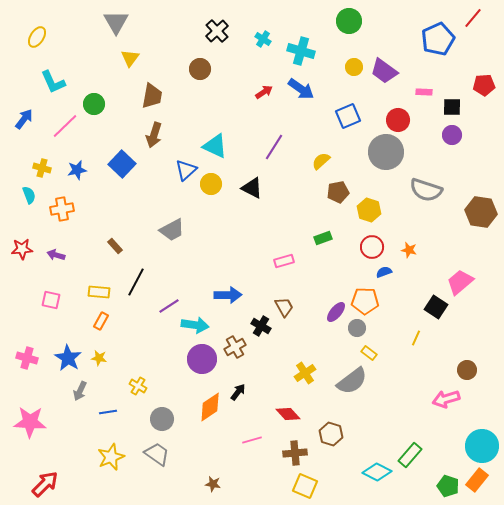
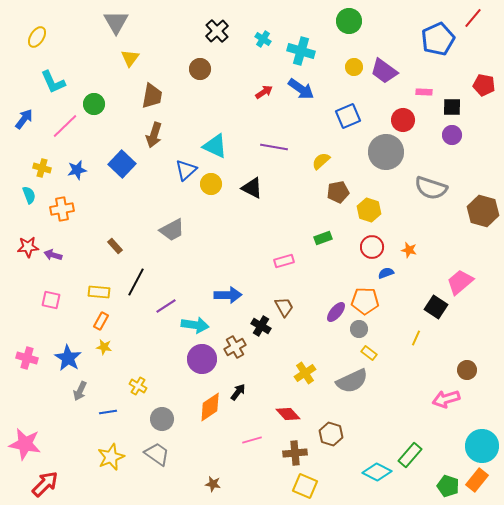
red pentagon at (484, 85): rotated 15 degrees clockwise
red circle at (398, 120): moved 5 px right
purple line at (274, 147): rotated 68 degrees clockwise
gray semicircle at (426, 190): moved 5 px right, 2 px up
brown hexagon at (481, 212): moved 2 px right, 1 px up; rotated 8 degrees clockwise
red star at (22, 249): moved 6 px right, 2 px up
purple arrow at (56, 255): moved 3 px left
blue semicircle at (384, 272): moved 2 px right, 1 px down
purple line at (169, 306): moved 3 px left
gray circle at (357, 328): moved 2 px right, 1 px down
yellow star at (99, 358): moved 5 px right, 11 px up
gray semicircle at (352, 381): rotated 12 degrees clockwise
pink star at (30, 422): moved 5 px left, 22 px down; rotated 8 degrees clockwise
